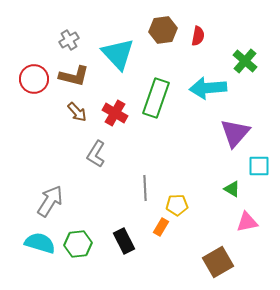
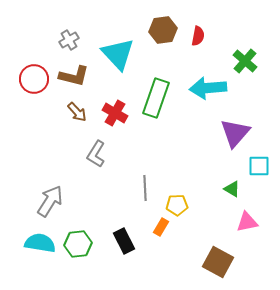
cyan semicircle: rotated 8 degrees counterclockwise
brown square: rotated 32 degrees counterclockwise
